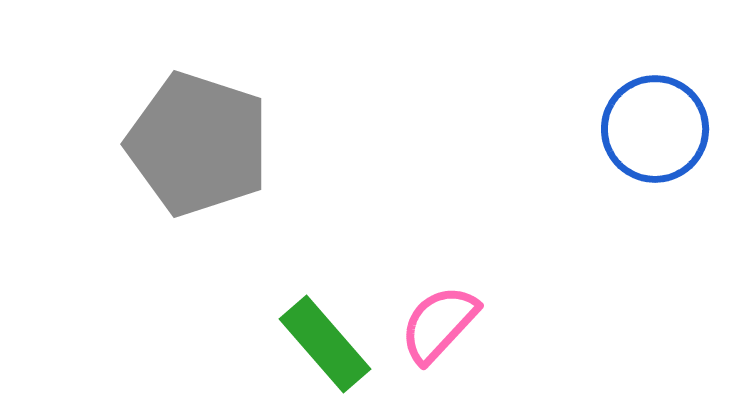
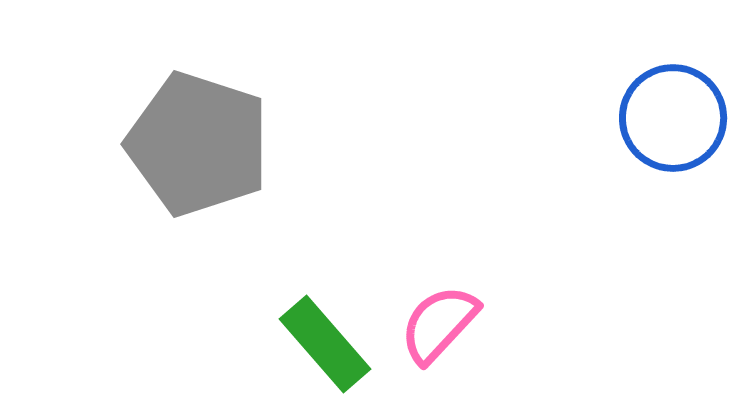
blue circle: moved 18 px right, 11 px up
